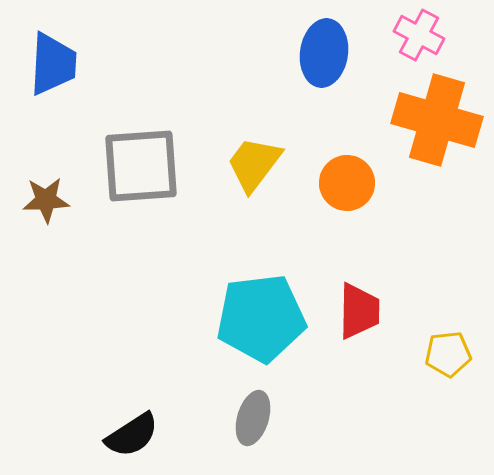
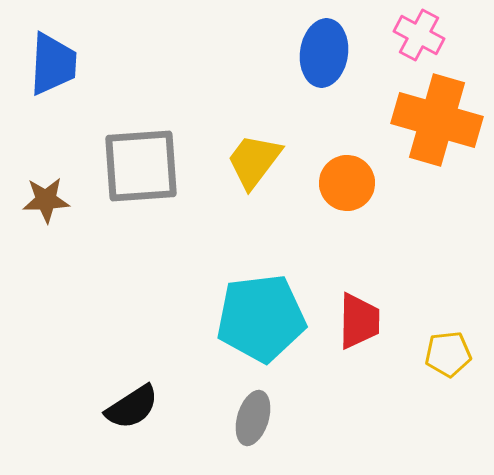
yellow trapezoid: moved 3 px up
red trapezoid: moved 10 px down
black semicircle: moved 28 px up
